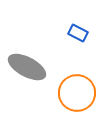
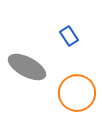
blue rectangle: moved 9 px left, 3 px down; rotated 30 degrees clockwise
